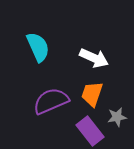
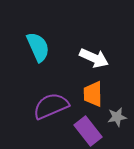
orange trapezoid: moved 1 px right; rotated 20 degrees counterclockwise
purple semicircle: moved 5 px down
purple rectangle: moved 2 px left
